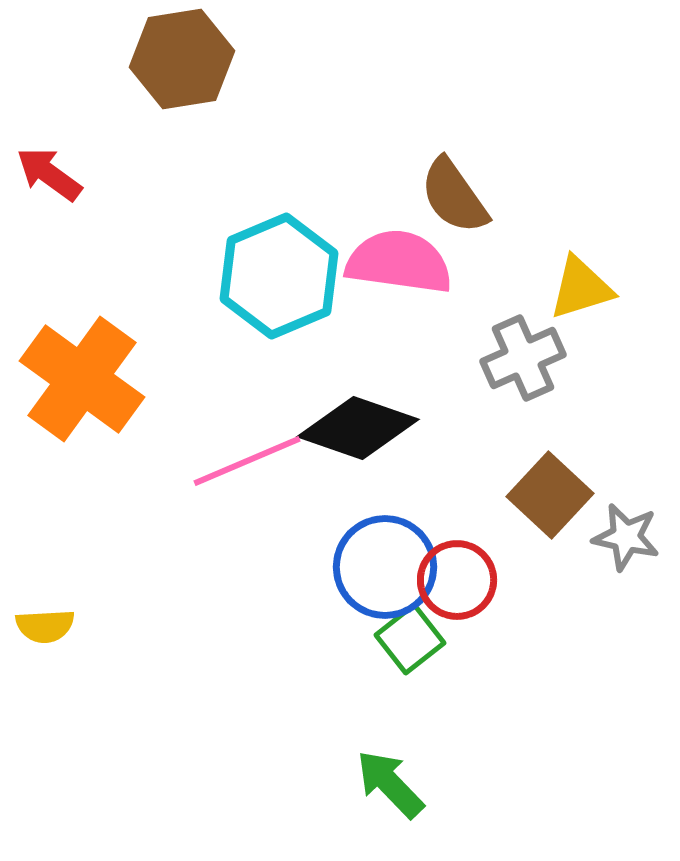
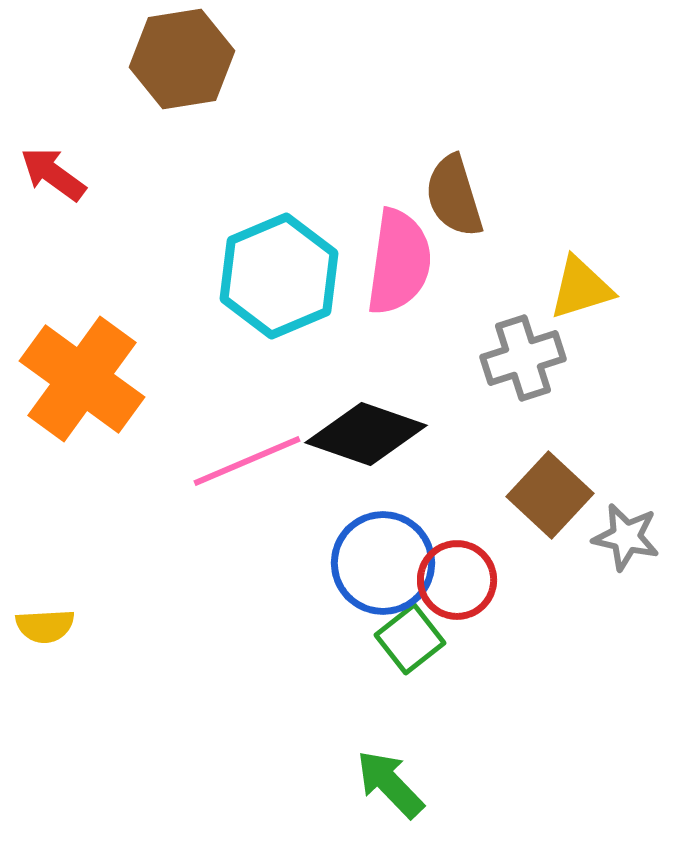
red arrow: moved 4 px right
brown semicircle: rotated 18 degrees clockwise
pink semicircle: rotated 90 degrees clockwise
gray cross: rotated 6 degrees clockwise
black diamond: moved 8 px right, 6 px down
blue circle: moved 2 px left, 4 px up
